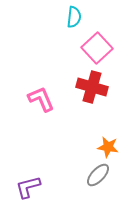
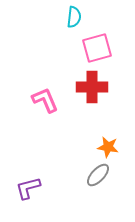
pink square: rotated 28 degrees clockwise
red cross: rotated 16 degrees counterclockwise
pink L-shape: moved 4 px right, 1 px down
purple L-shape: moved 1 px down
